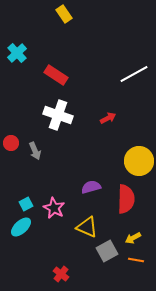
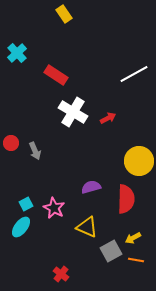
white cross: moved 15 px right, 3 px up; rotated 12 degrees clockwise
cyan ellipse: rotated 10 degrees counterclockwise
gray square: moved 4 px right
